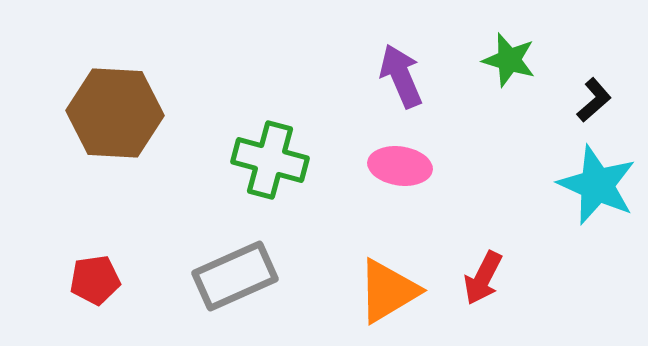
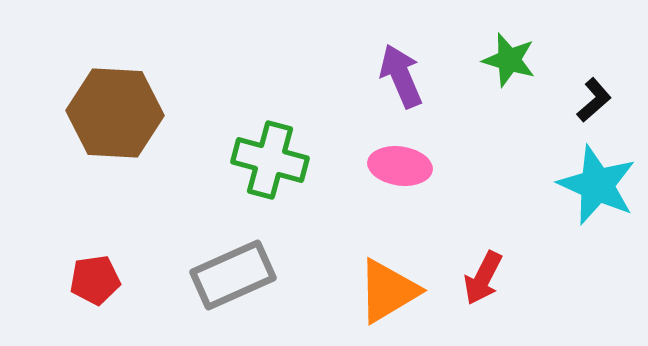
gray rectangle: moved 2 px left, 1 px up
